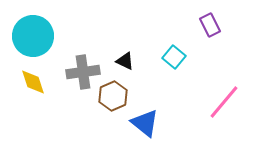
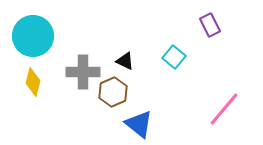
gray cross: rotated 8 degrees clockwise
yellow diamond: rotated 32 degrees clockwise
brown hexagon: moved 4 px up
pink line: moved 7 px down
blue triangle: moved 6 px left, 1 px down
